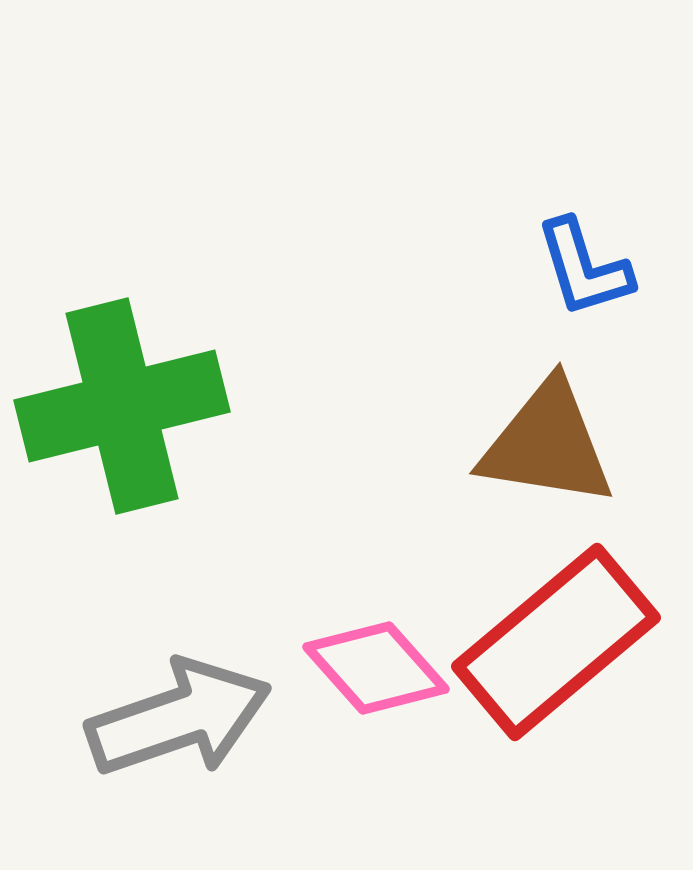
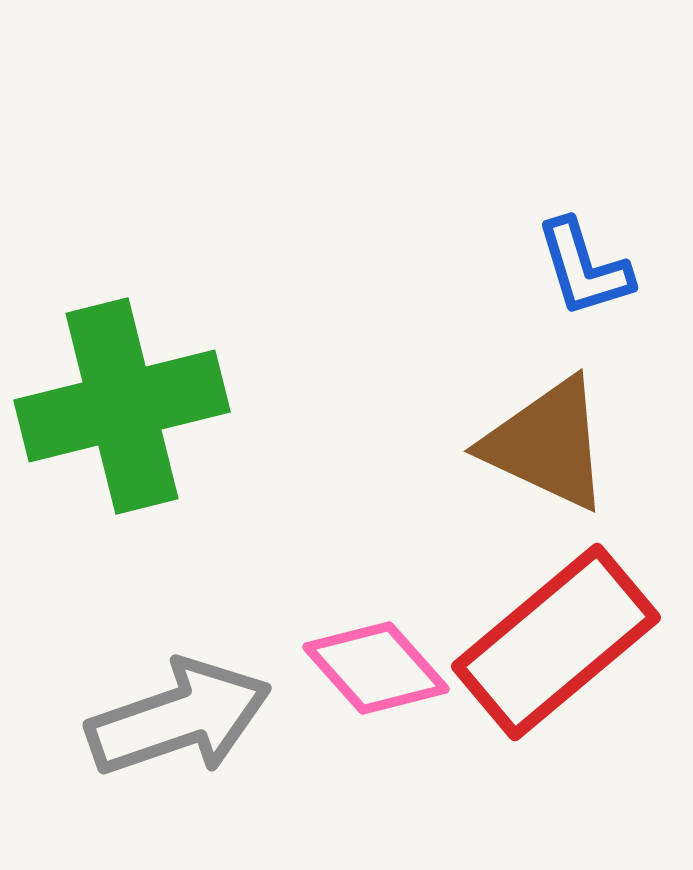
brown triangle: rotated 16 degrees clockwise
